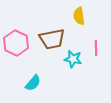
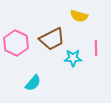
yellow semicircle: rotated 66 degrees counterclockwise
brown trapezoid: rotated 16 degrees counterclockwise
cyan star: moved 1 px up; rotated 12 degrees counterclockwise
